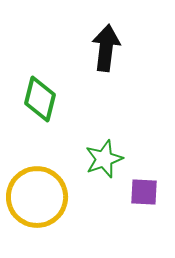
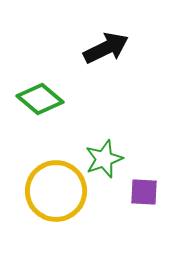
black arrow: rotated 57 degrees clockwise
green diamond: rotated 63 degrees counterclockwise
yellow circle: moved 19 px right, 6 px up
